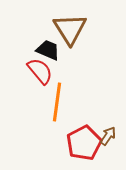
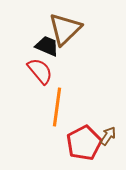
brown triangle: moved 5 px left; rotated 18 degrees clockwise
black trapezoid: moved 1 px left, 4 px up
orange line: moved 5 px down
